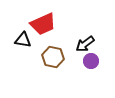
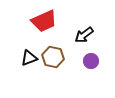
red trapezoid: moved 1 px right, 3 px up
black triangle: moved 6 px right, 18 px down; rotated 30 degrees counterclockwise
black arrow: moved 1 px left, 9 px up
